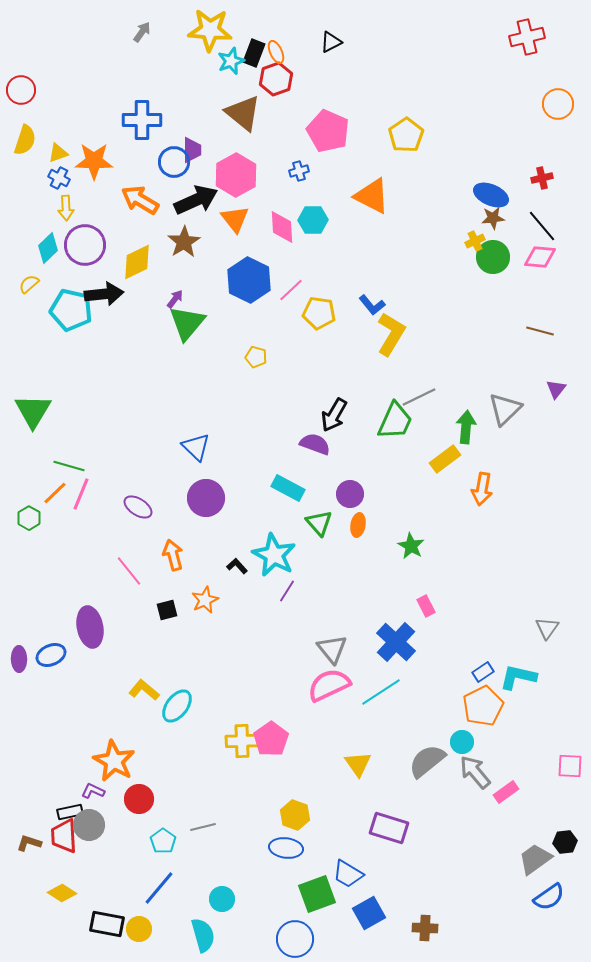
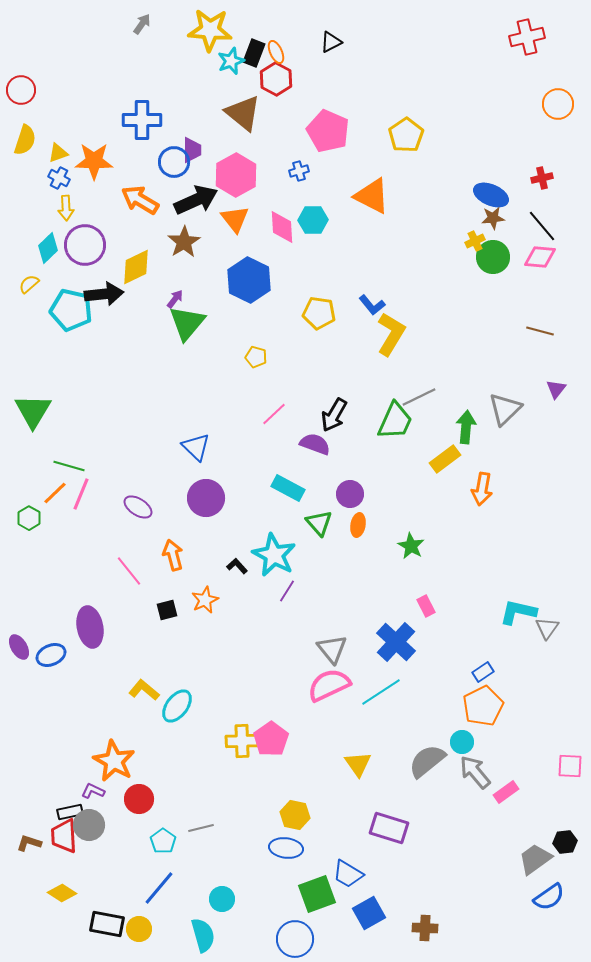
gray arrow at (142, 32): moved 8 px up
red hexagon at (276, 79): rotated 12 degrees counterclockwise
yellow diamond at (137, 262): moved 1 px left, 5 px down
pink line at (291, 290): moved 17 px left, 124 px down
purple ellipse at (19, 659): moved 12 px up; rotated 30 degrees counterclockwise
cyan L-shape at (518, 677): moved 65 px up
yellow hexagon at (295, 815): rotated 8 degrees counterclockwise
gray line at (203, 827): moved 2 px left, 1 px down
